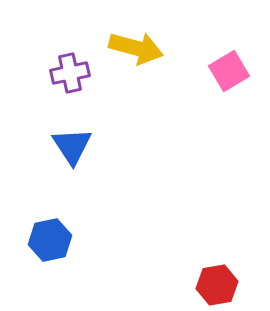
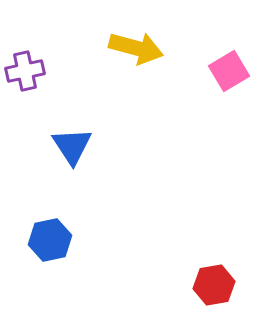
purple cross: moved 45 px left, 2 px up
red hexagon: moved 3 px left
